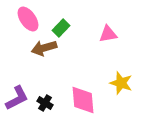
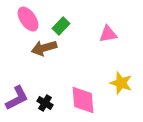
green rectangle: moved 2 px up
